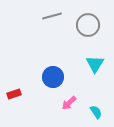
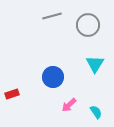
red rectangle: moved 2 px left
pink arrow: moved 2 px down
